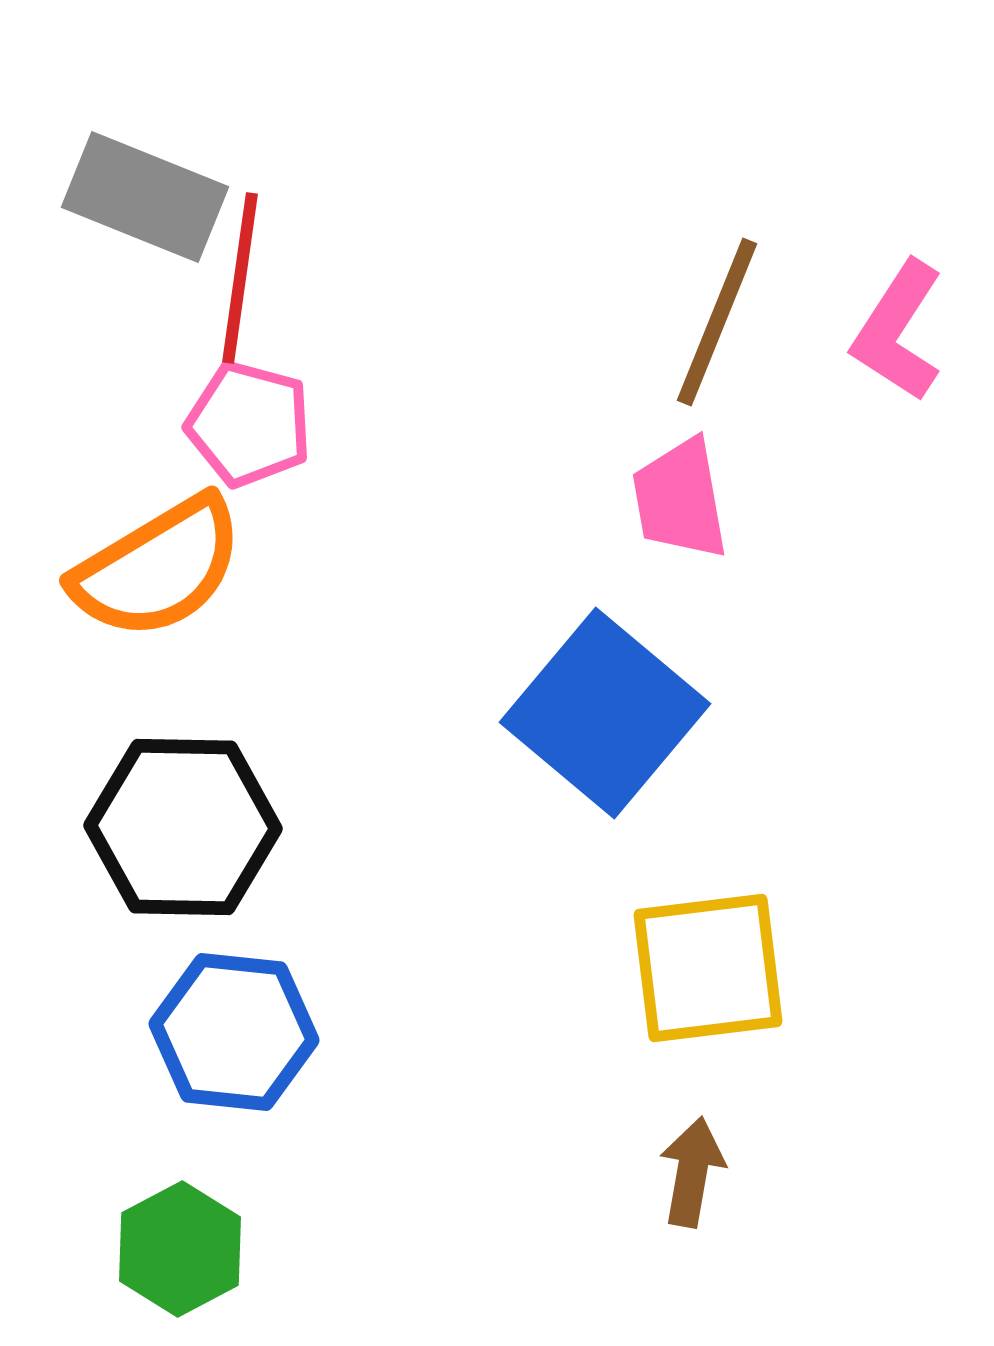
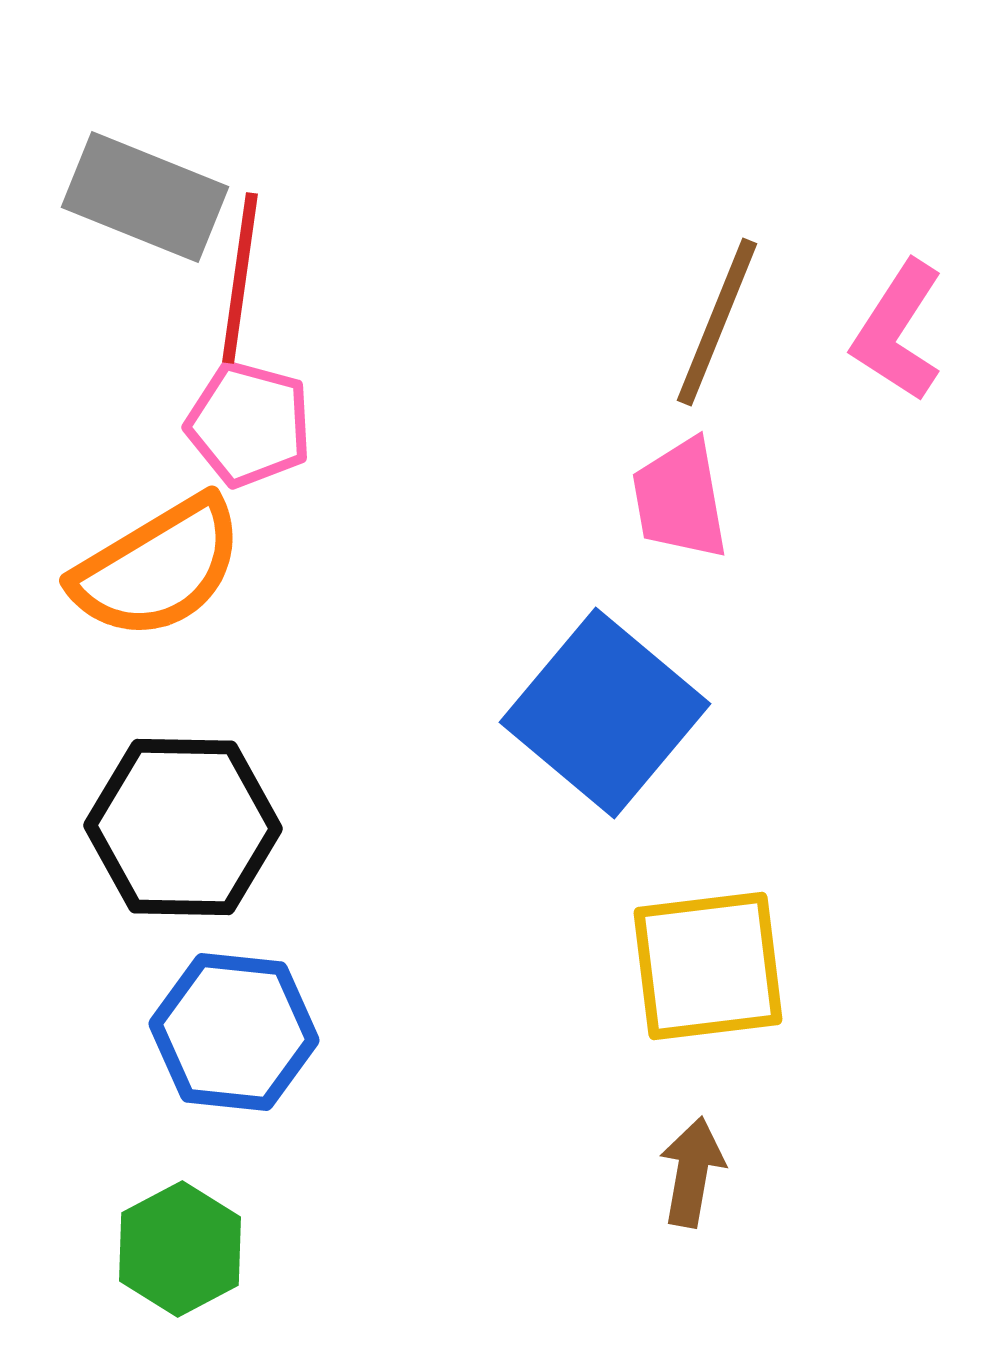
yellow square: moved 2 px up
